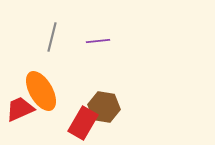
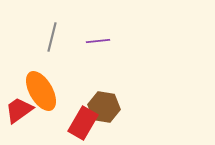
red trapezoid: moved 1 px left, 1 px down; rotated 12 degrees counterclockwise
